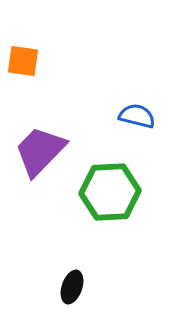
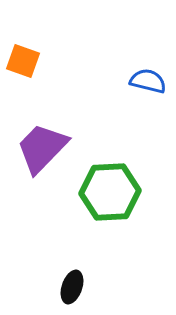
orange square: rotated 12 degrees clockwise
blue semicircle: moved 11 px right, 35 px up
purple trapezoid: moved 2 px right, 3 px up
